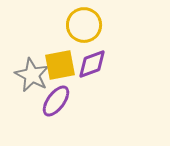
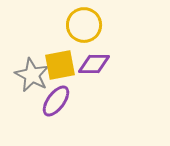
purple diamond: moved 2 px right; rotated 20 degrees clockwise
